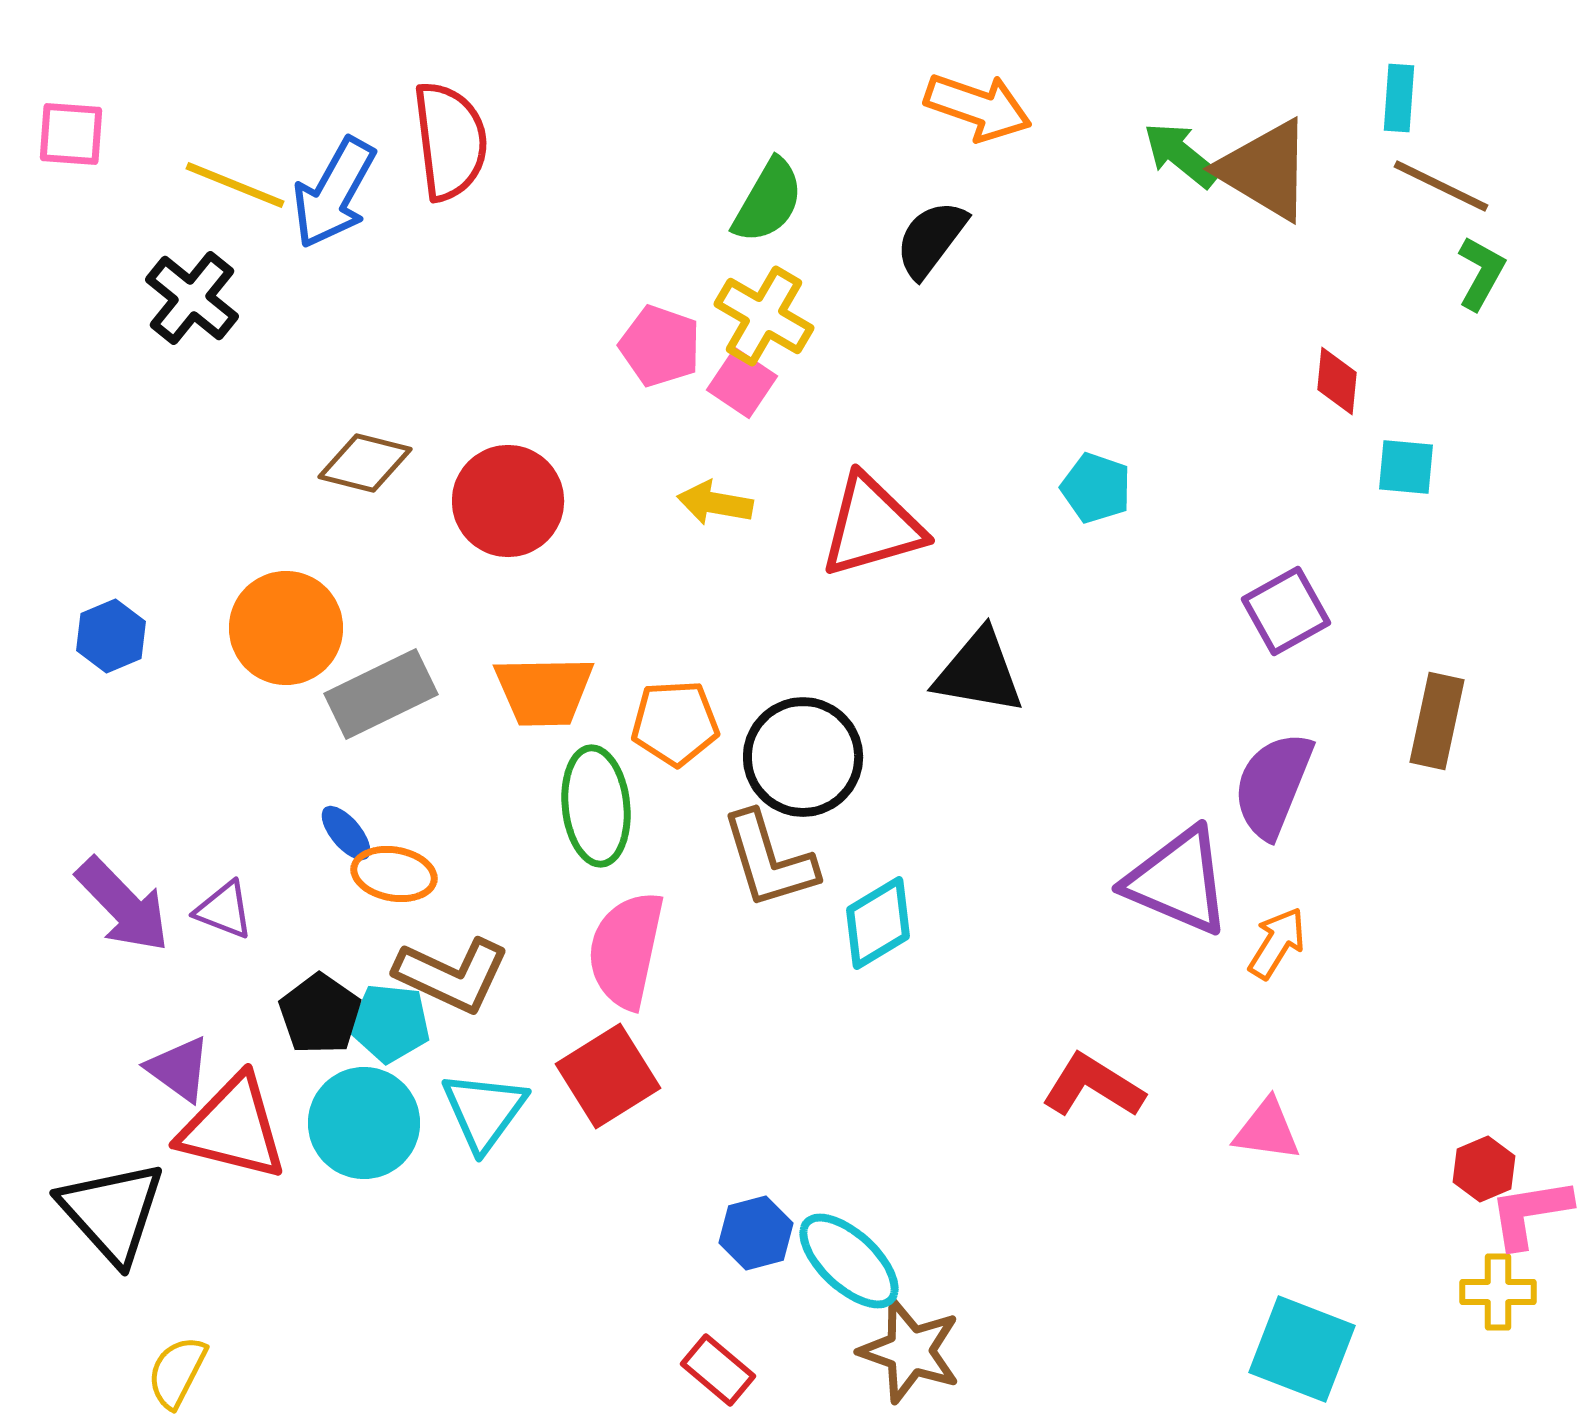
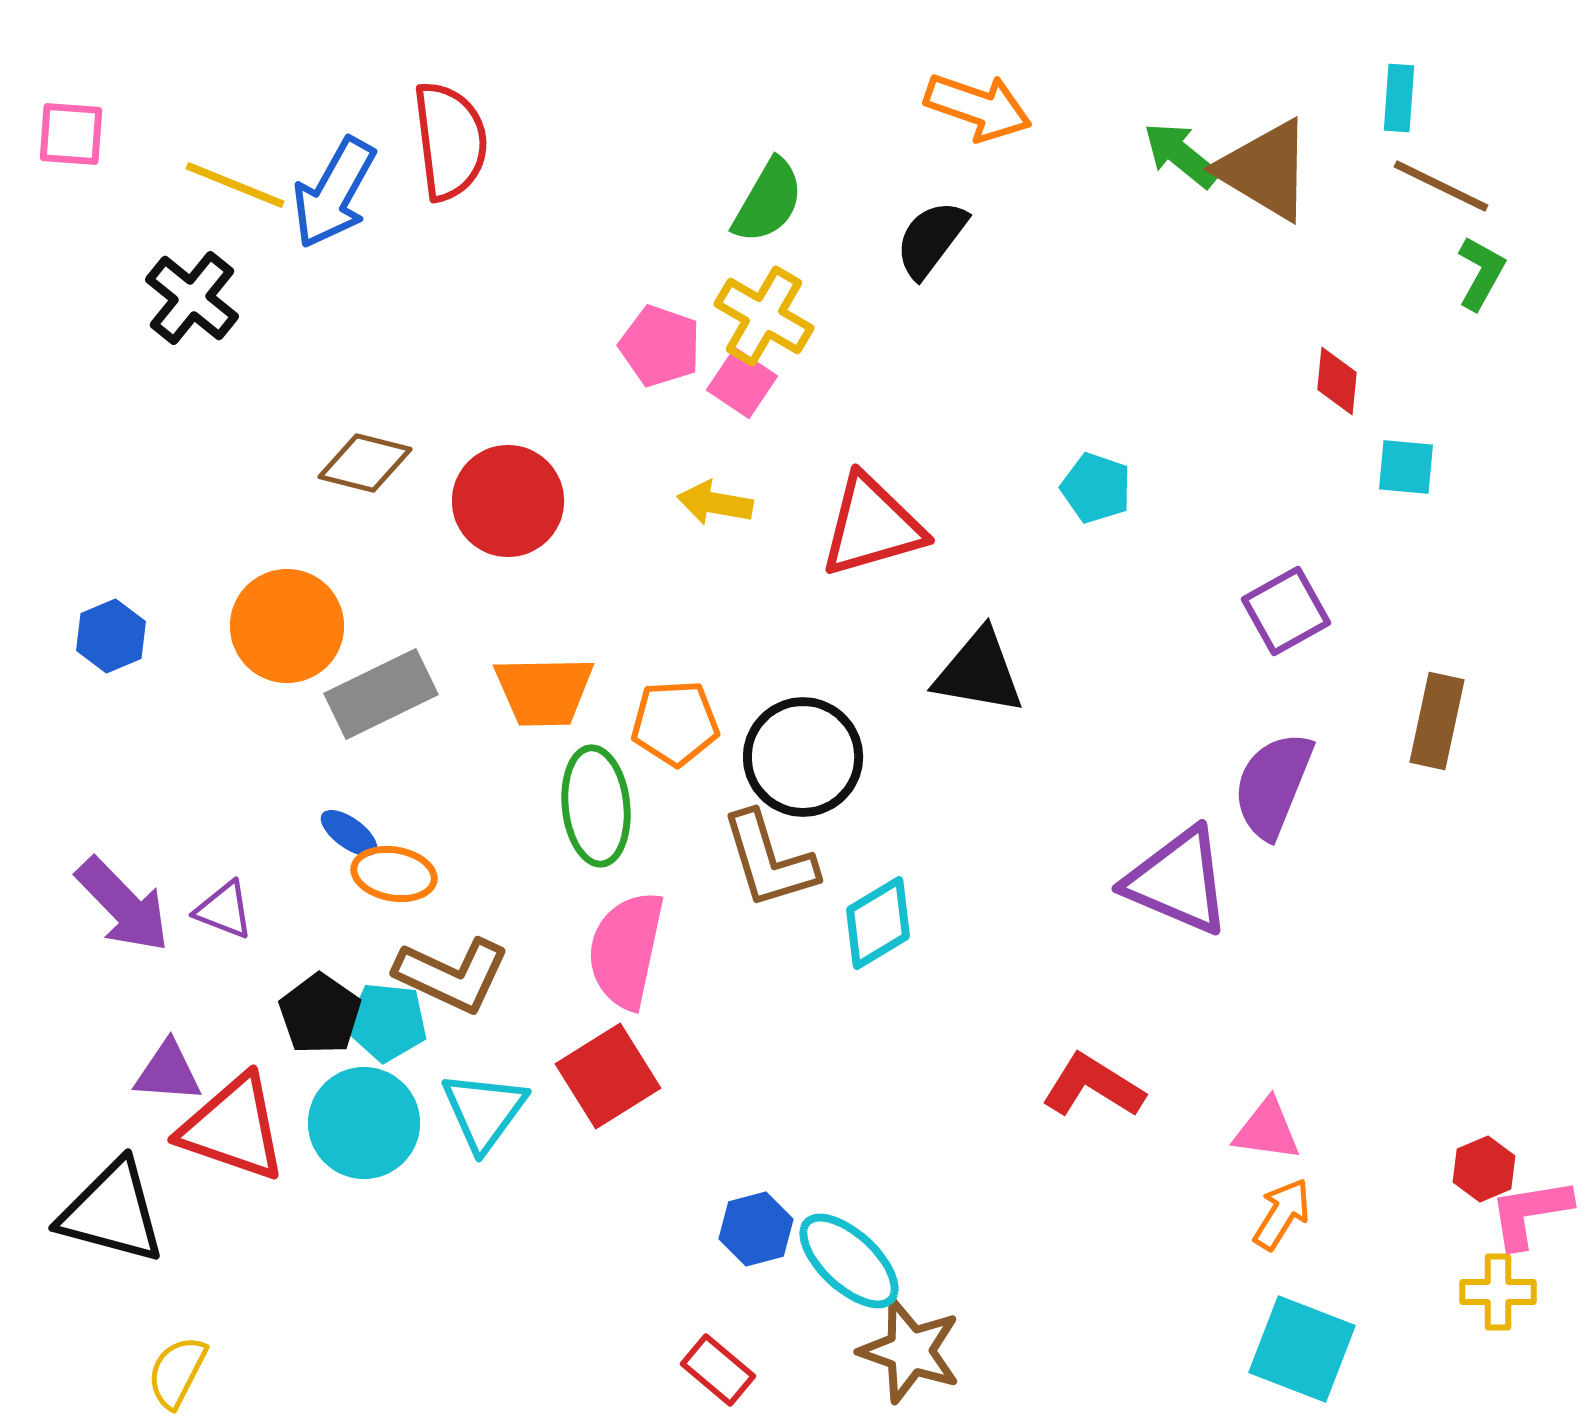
orange circle at (286, 628): moved 1 px right, 2 px up
blue ellipse at (346, 833): moved 3 px right; rotated 14 degrees counterclockwise
orange arrow at (1277, 943): moved 5 px right, 271 px down
cyan pentagon at (390, 1023): moved 3 px left, 1 px up
purple triangle at (179, 1069): moved 11 px left, 3 px down; rotated 32 degrees counterclockwise
red triangle at (233, 1128): rotated 5 degrees clockwise
black triangle at (112, 1212): rotated 33 degrees counterclockwise
blue hexagon at (756, 1233): moved 4 px up
